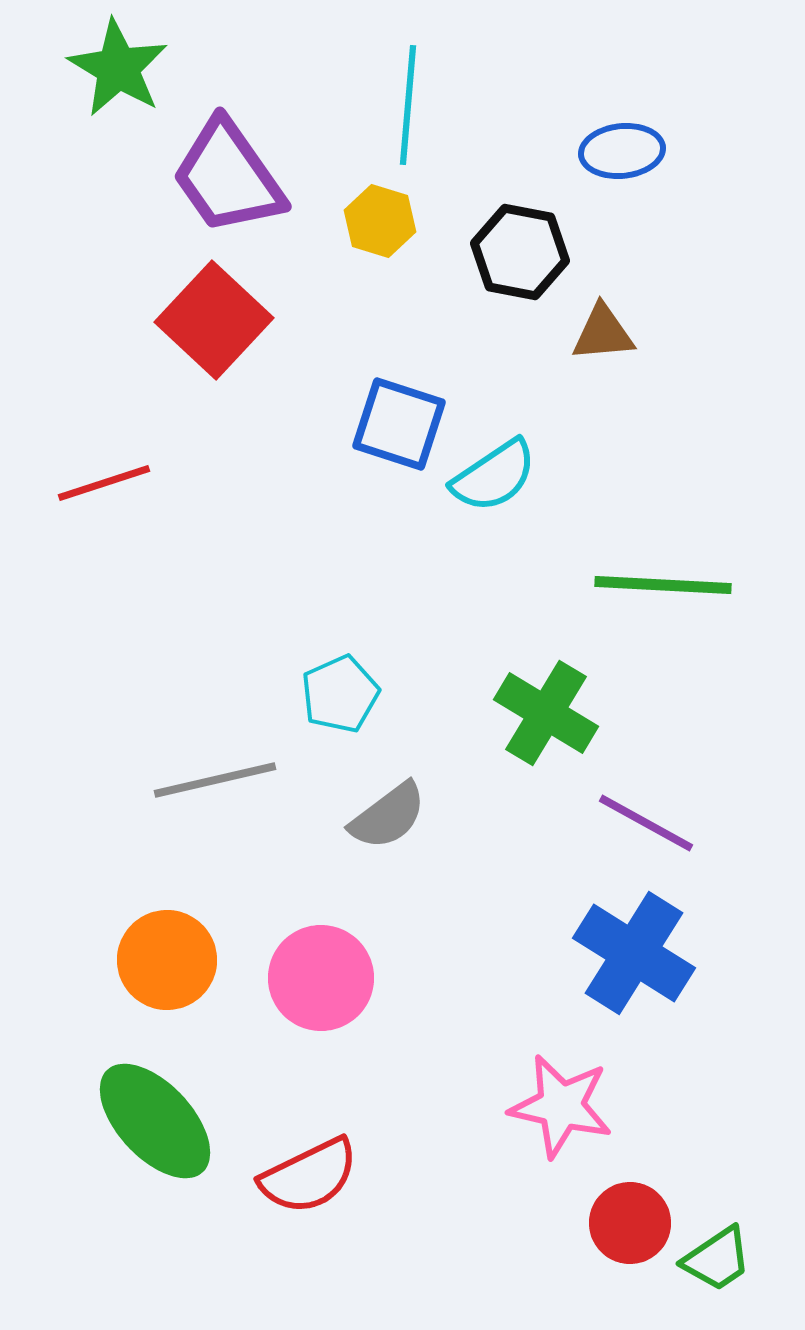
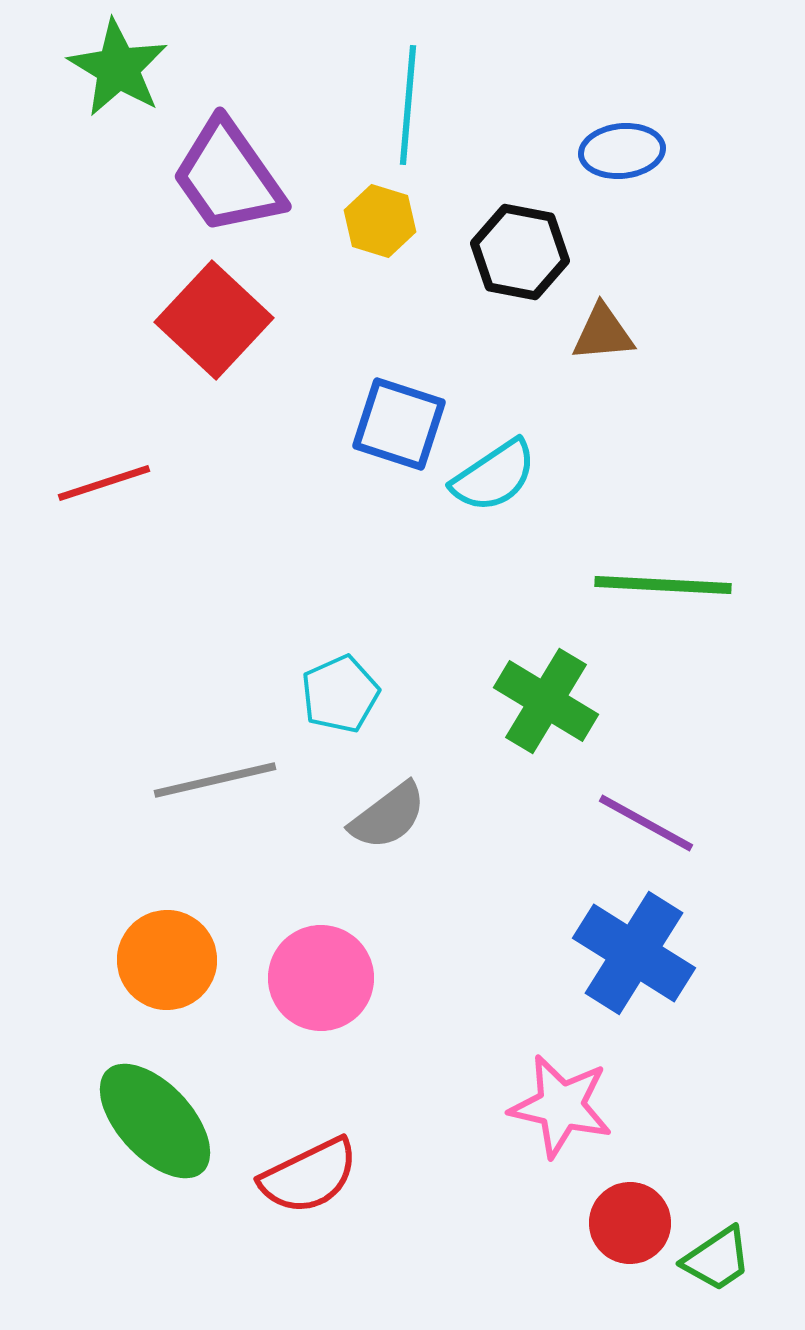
green cross: moved 12 px up
